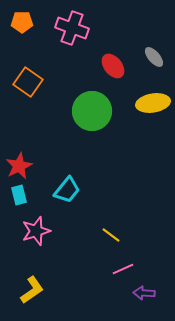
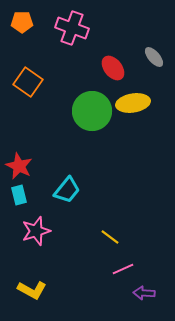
red ellipse: moved 2 px down
yellow ellipse: moved 20 px left
red star: rotated 20 degrees counterclockwise
yellow line: moved 1 px left, 2 px down
yellow L-shape: rotated 64 degrees clockwise
